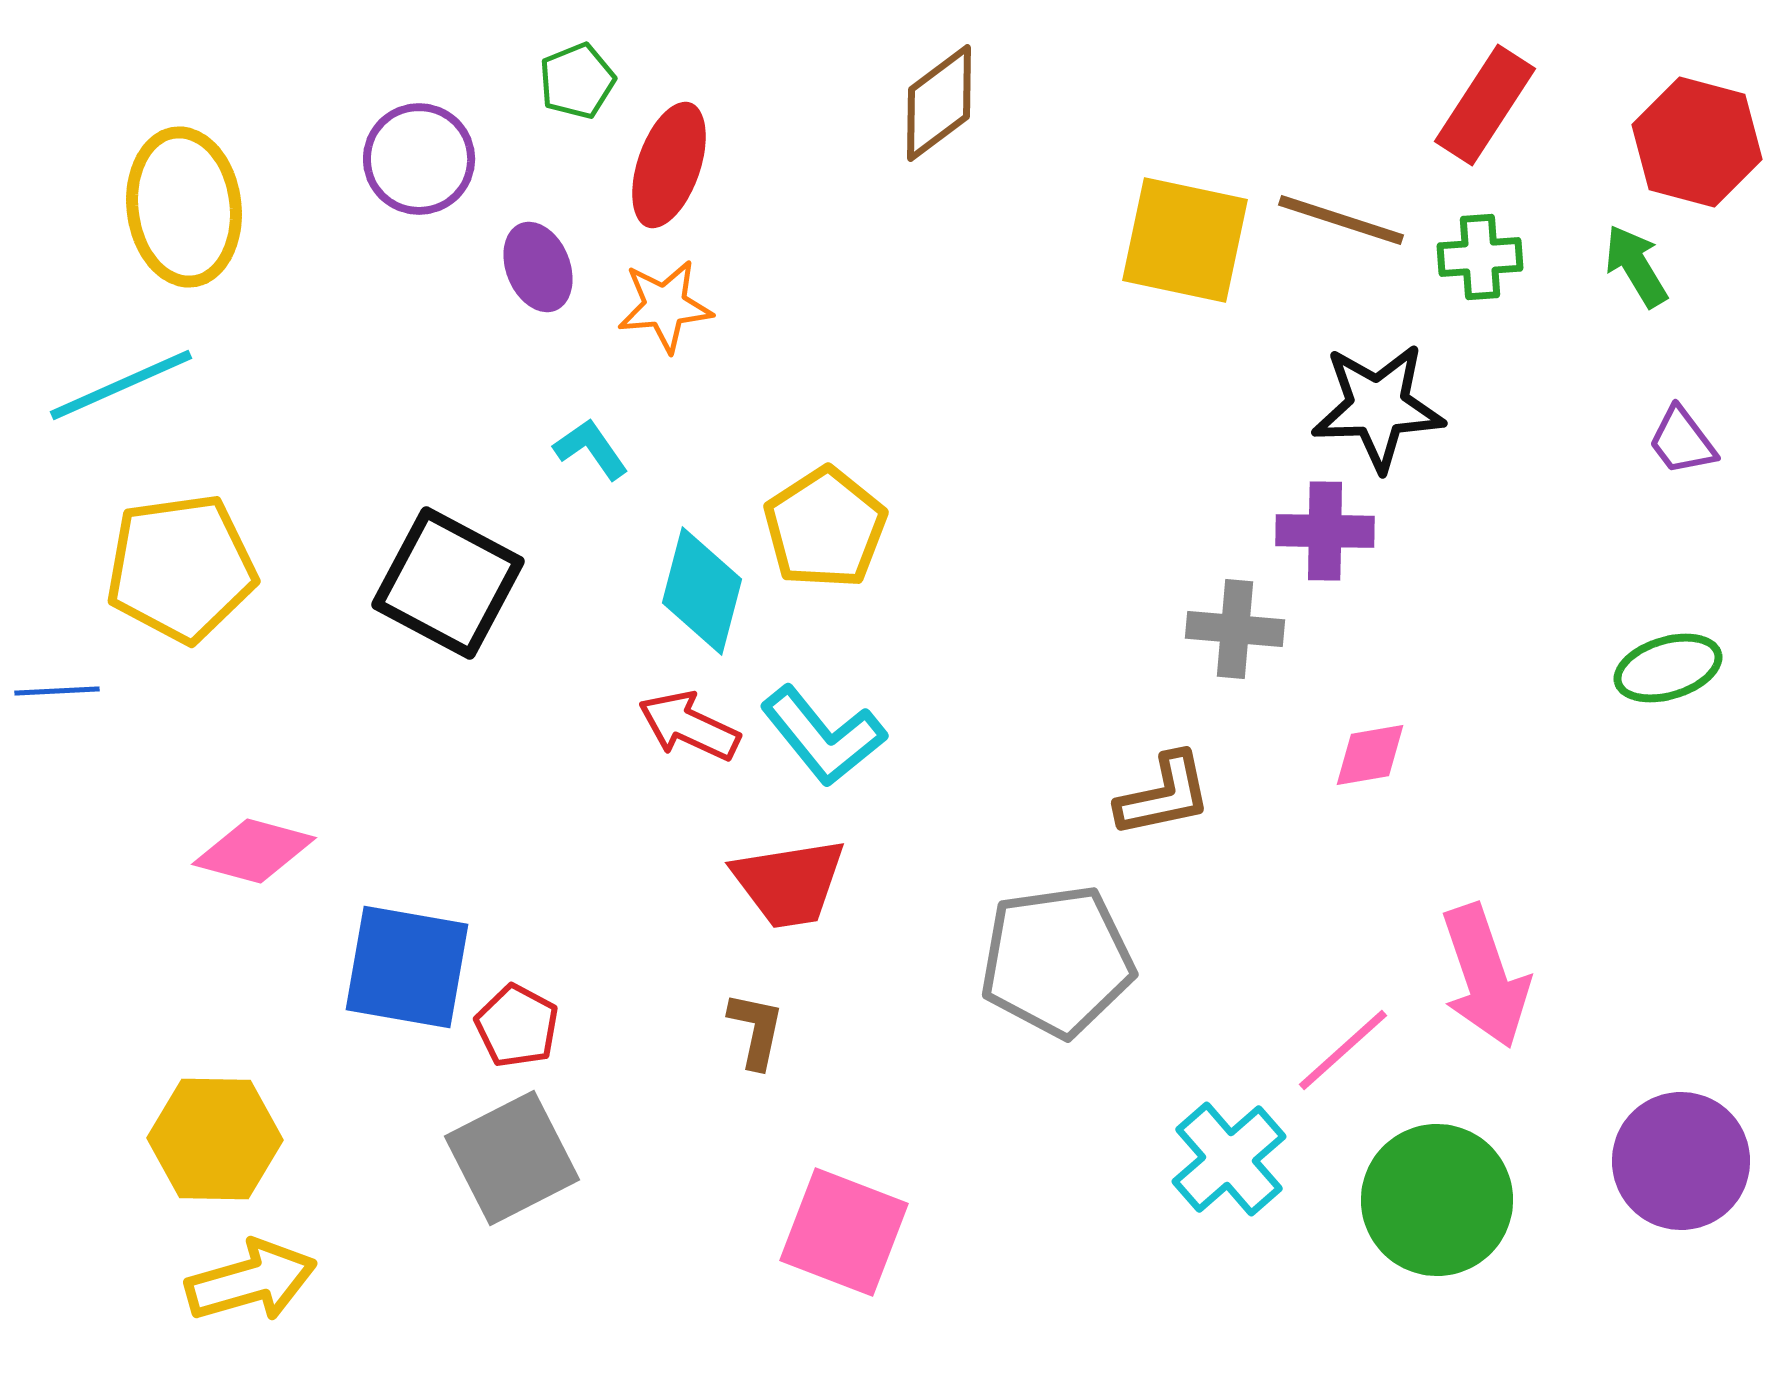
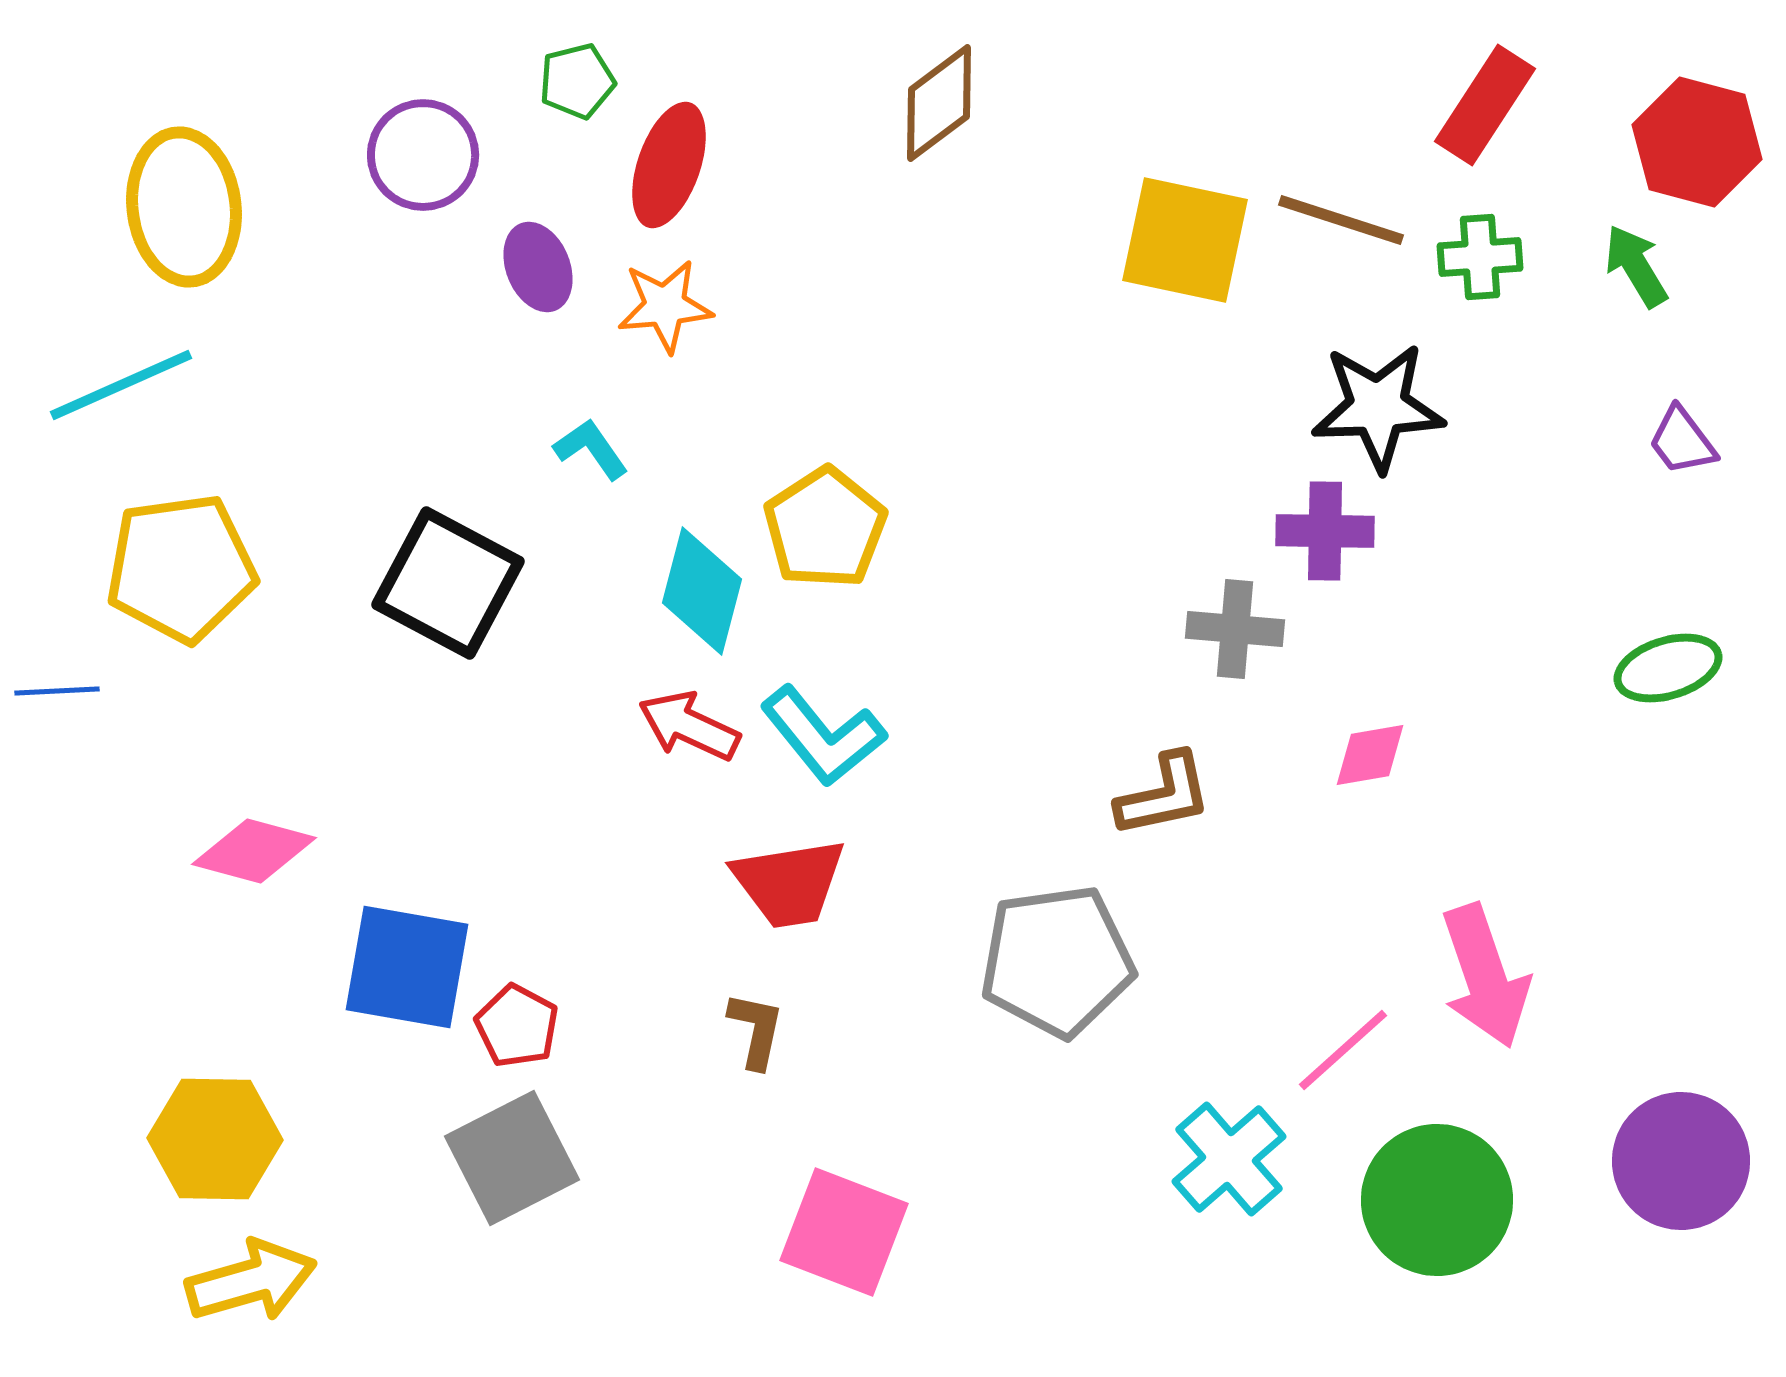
green pentagon at (577, 81): rotated 8 degrees clockwise
purple circle at (419, 159): moved 4 px right, 4 px up
